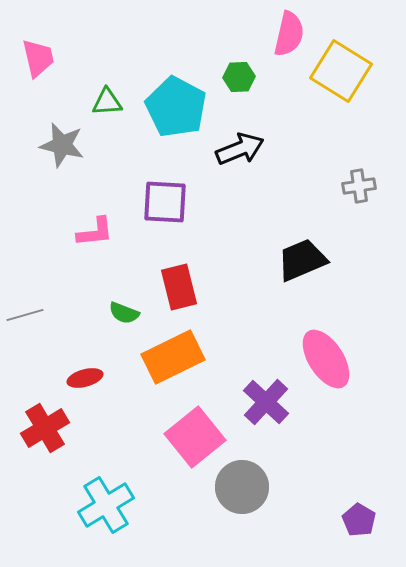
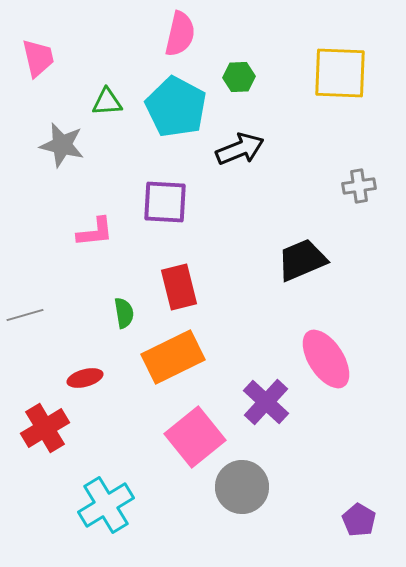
pink semicircle: moved 109 px left
yellow square: moved 1 px left, 2 px down; rotated 30 degrees counterclockwise
green semicircle: rotated 120 degrees counterclockwise
